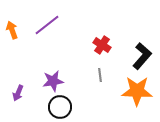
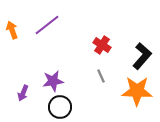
gray line: moved 1 px right, 1 px down; rotated 16 degrees counterclockwise
purple arrow: moved 5 px right
